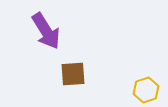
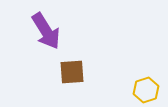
brown square: moved 1 px left, 2 px up
